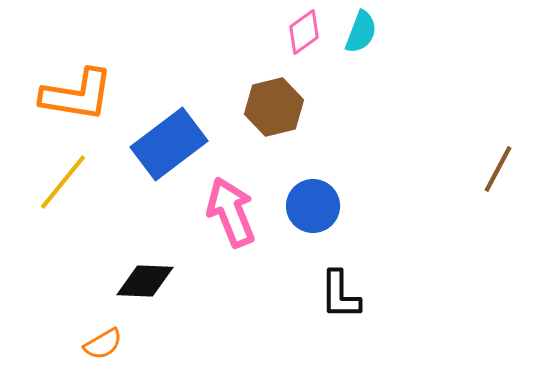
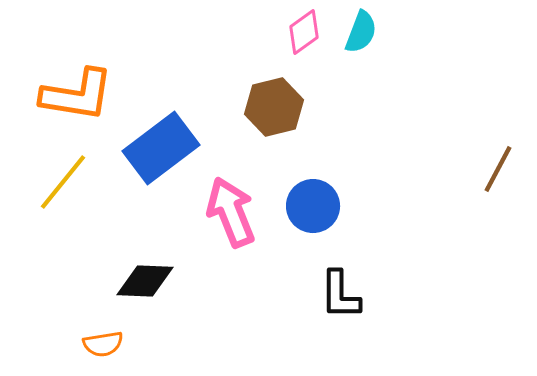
blue rectangle: moved 8 px left, 4 px down
orange semicircle: rotated 21 degrees clockwise
